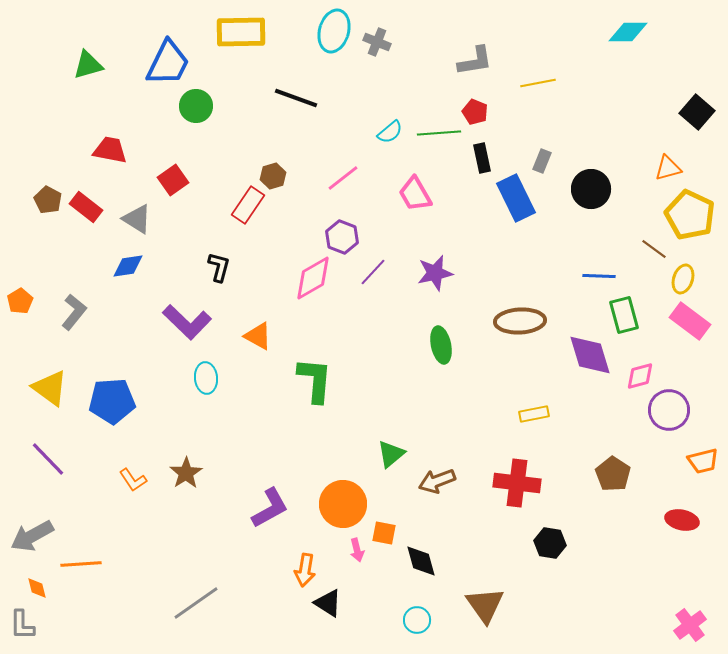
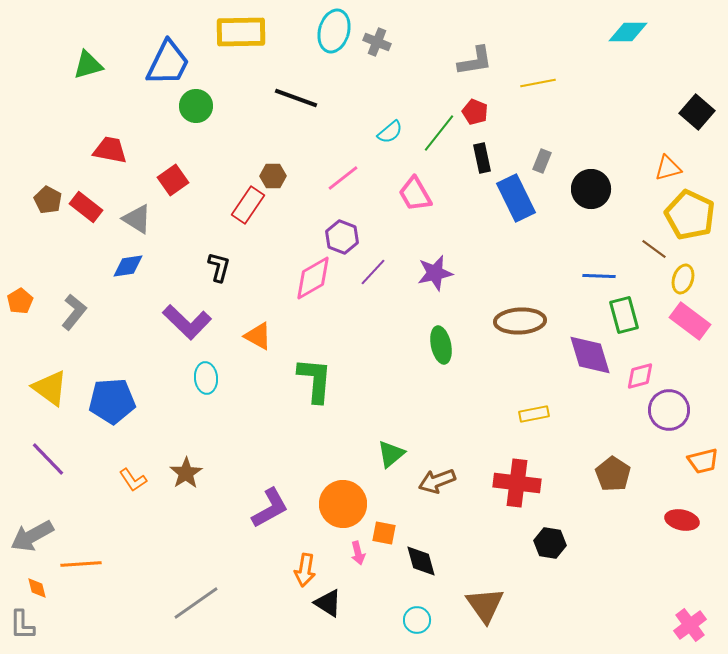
green line at (439, 133): rotated 48 degrees counterclockwise
brown hexagon at (273, 176): rotated 15 degrees clockwise
pink arrow at (357, 550): moved 1 px right, 3 px down
